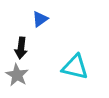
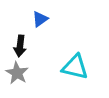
black arrow: moved 1 px left, 2 px up
gray star: moved 2 px up
